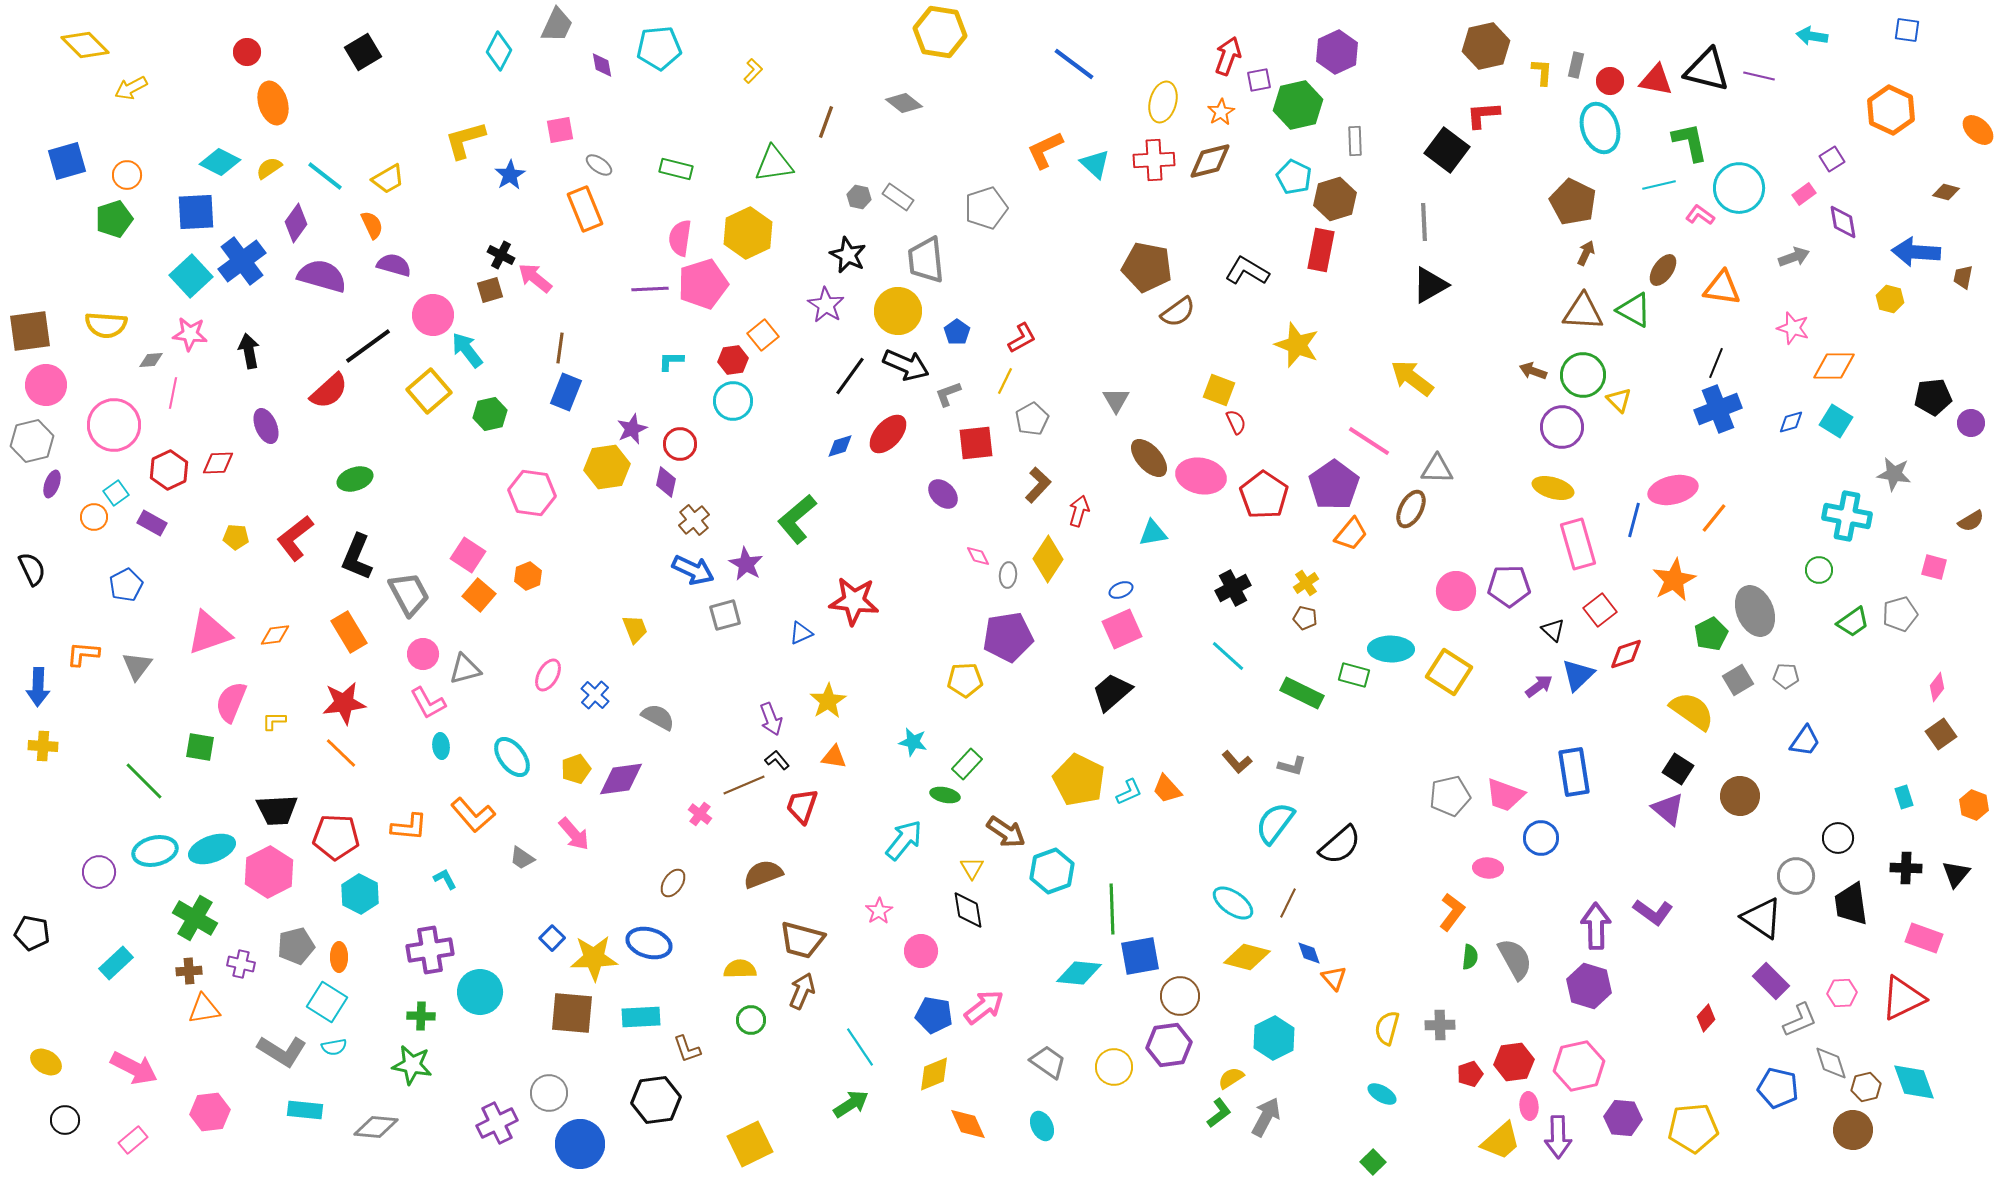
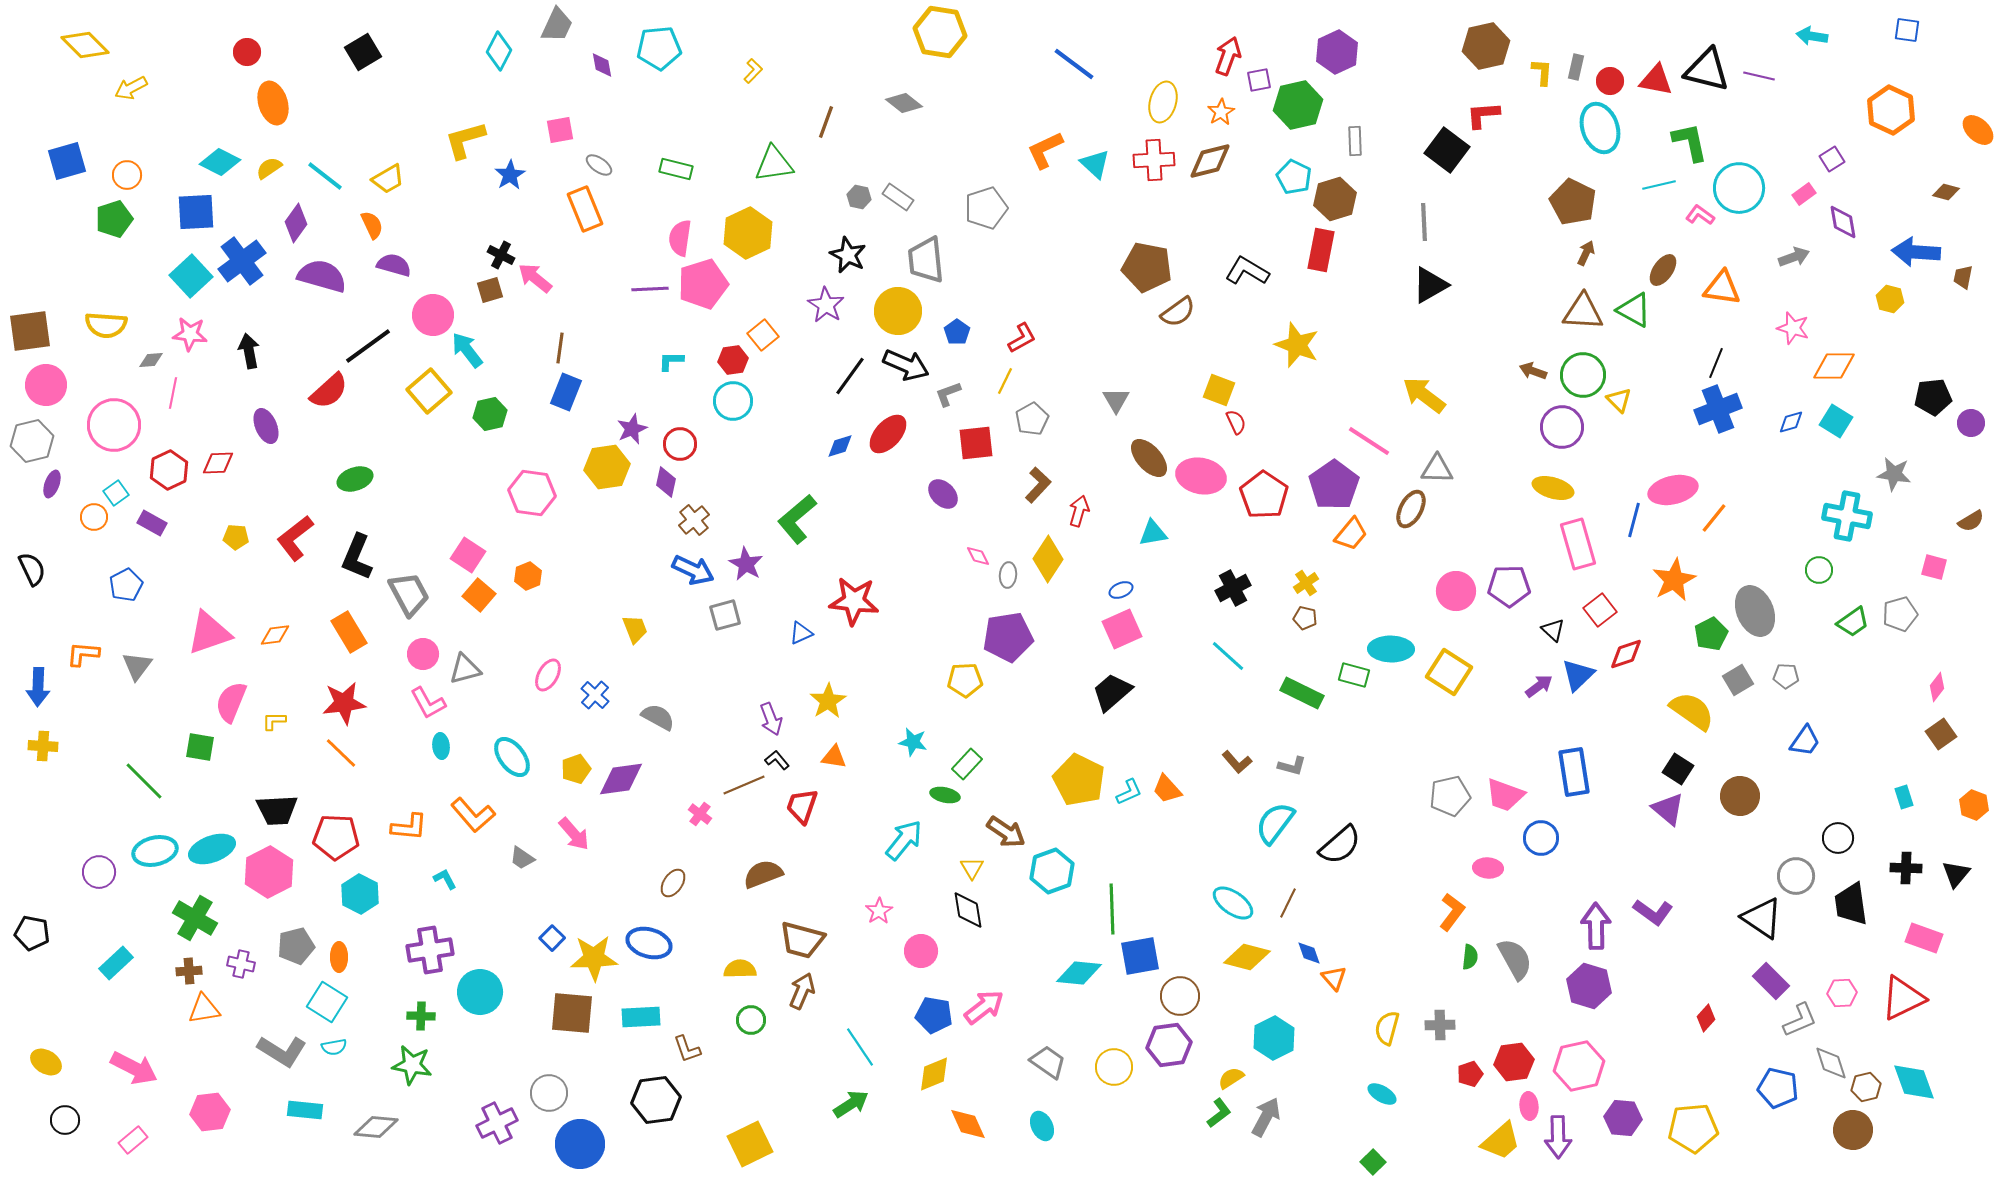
gray rectangle at (1576, 65): moved 2 px down
yellow arrow at (1412, 378): moved 12 px right, 17 px down
